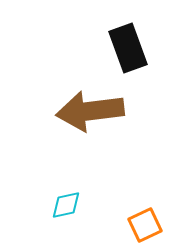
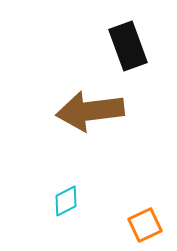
black rectangle: moved 2 px up
cyan diamond: moved 4 px up; rotated 16 degrees counterclockwise
